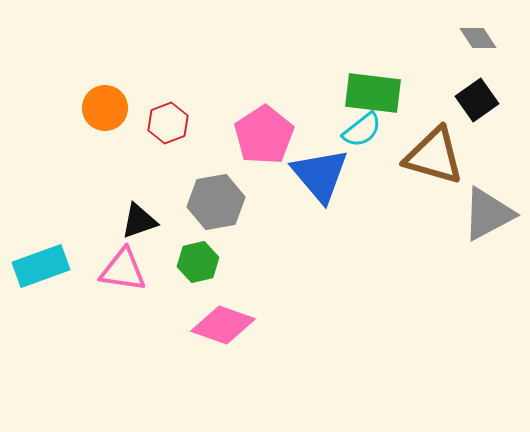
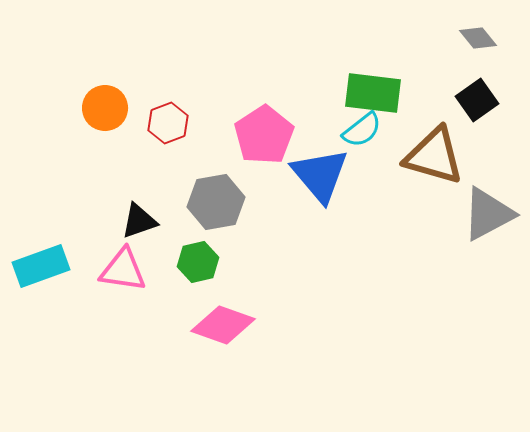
gray diamond: rotated 6 degrees counterclockwise
